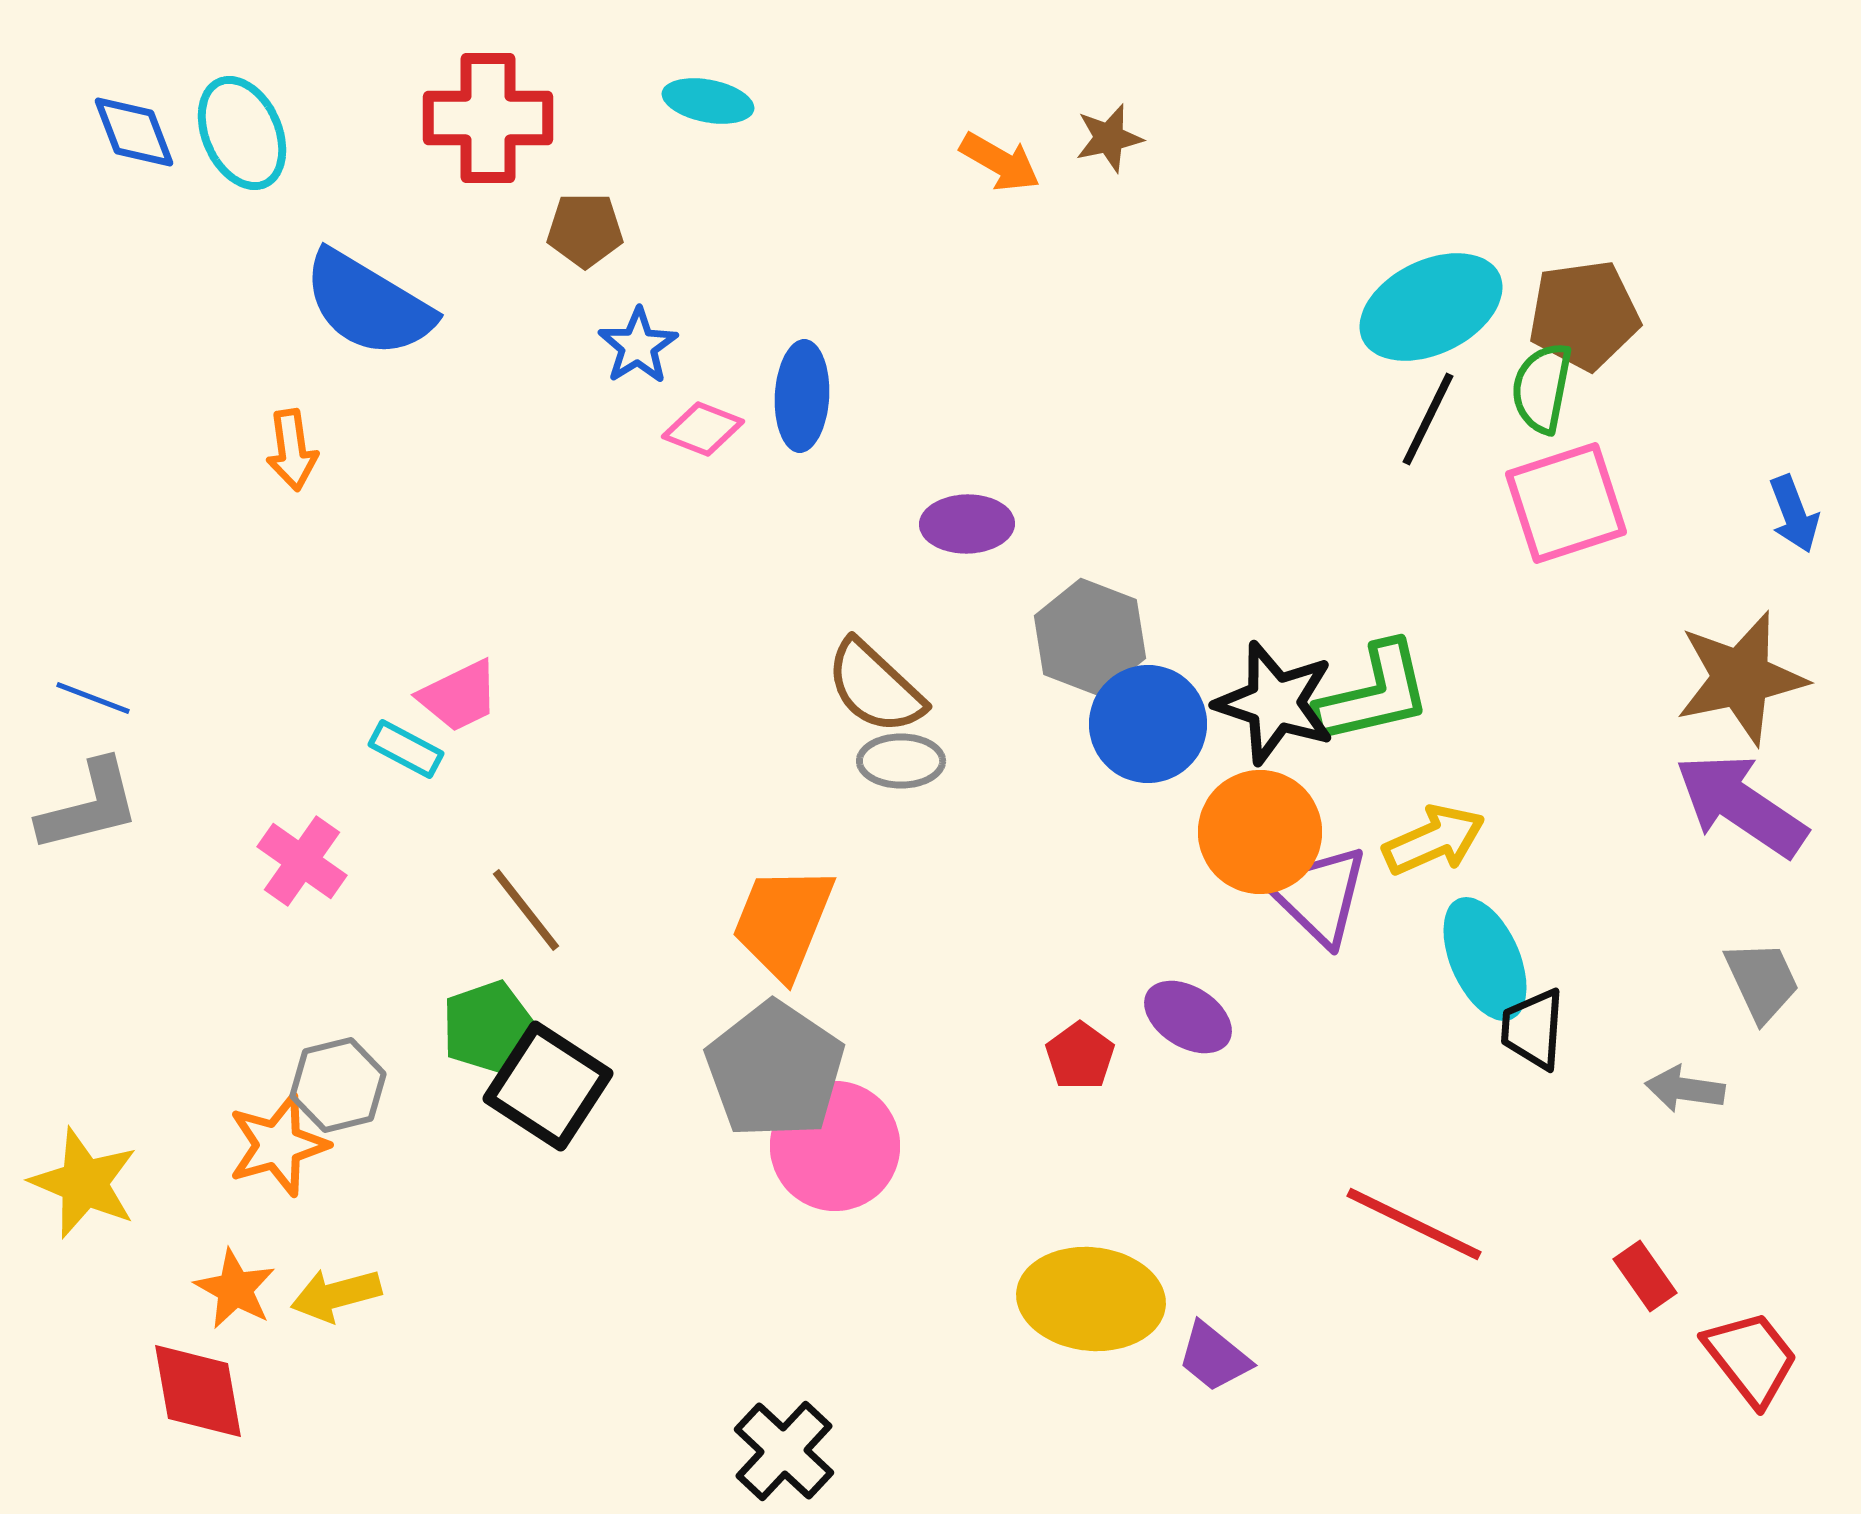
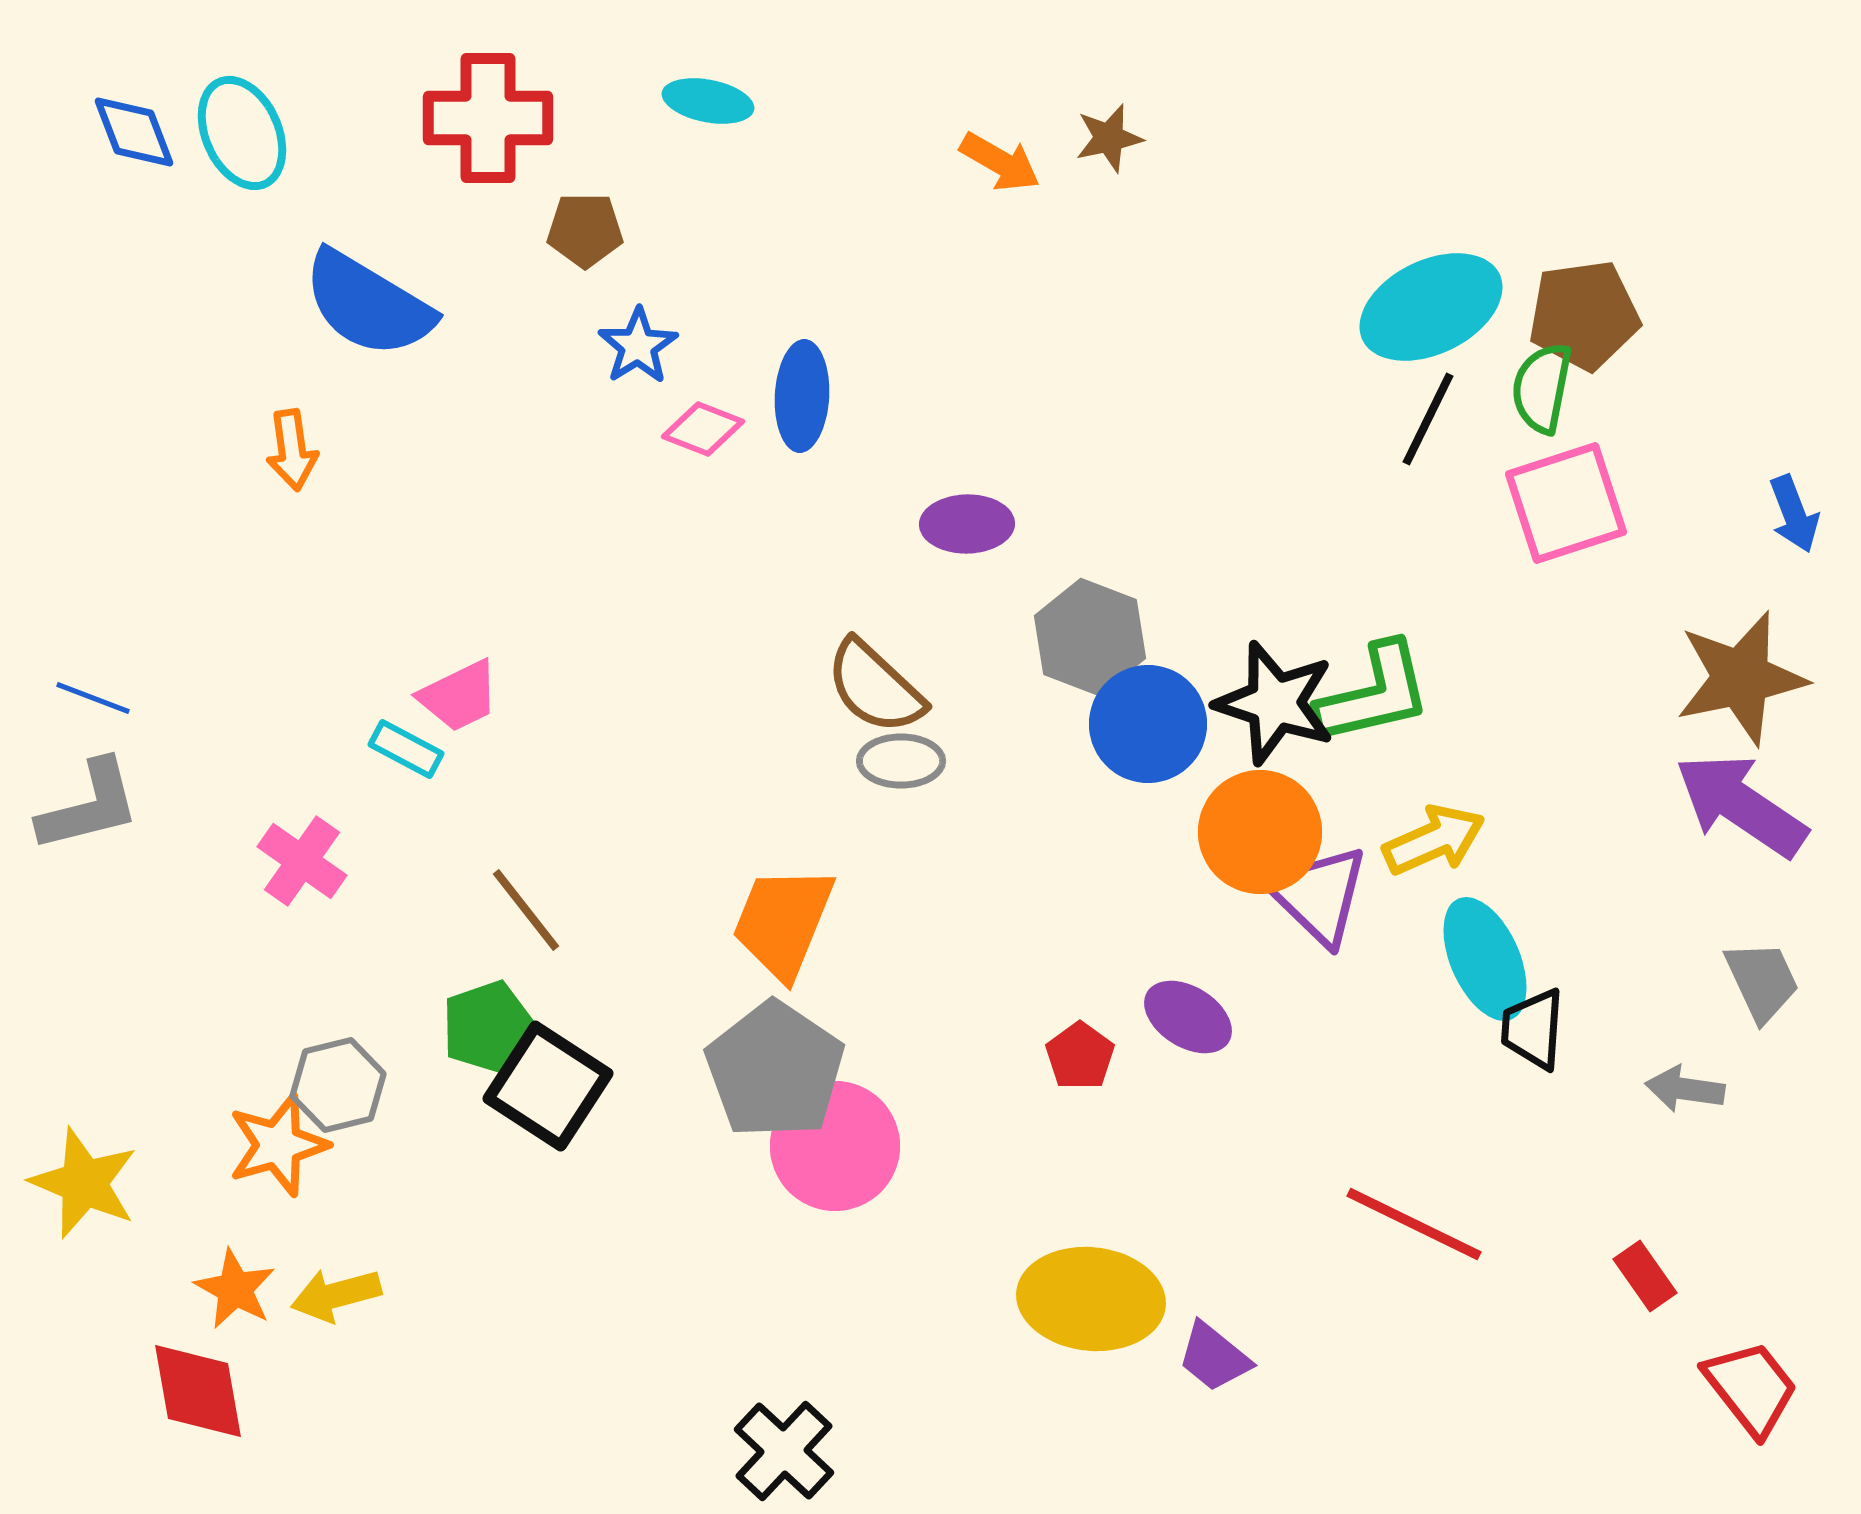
red trapezoid at (1751, 1358): moved 30 px down
